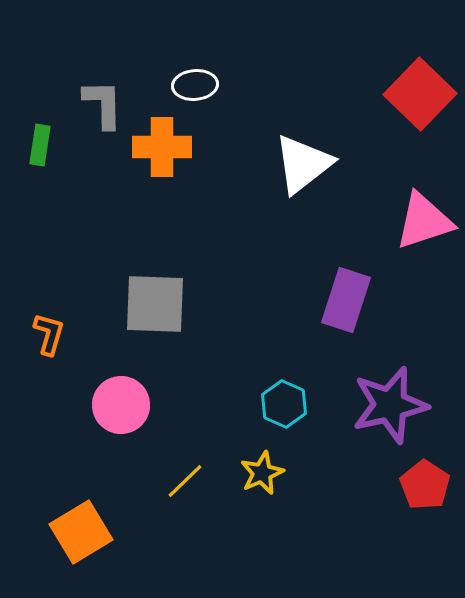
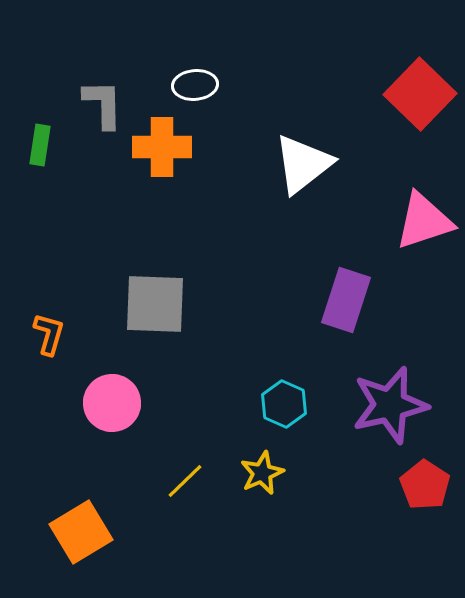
pink circle: moved 9 px left, 2 px up
